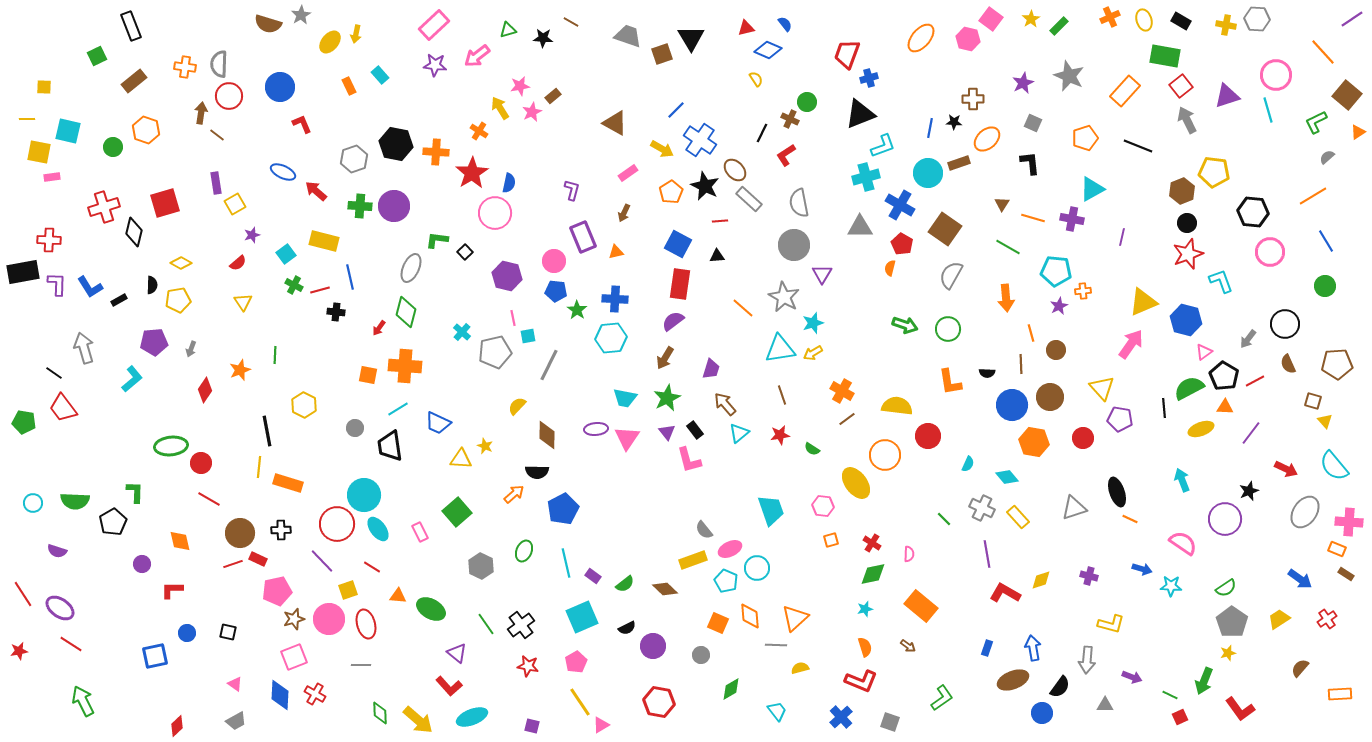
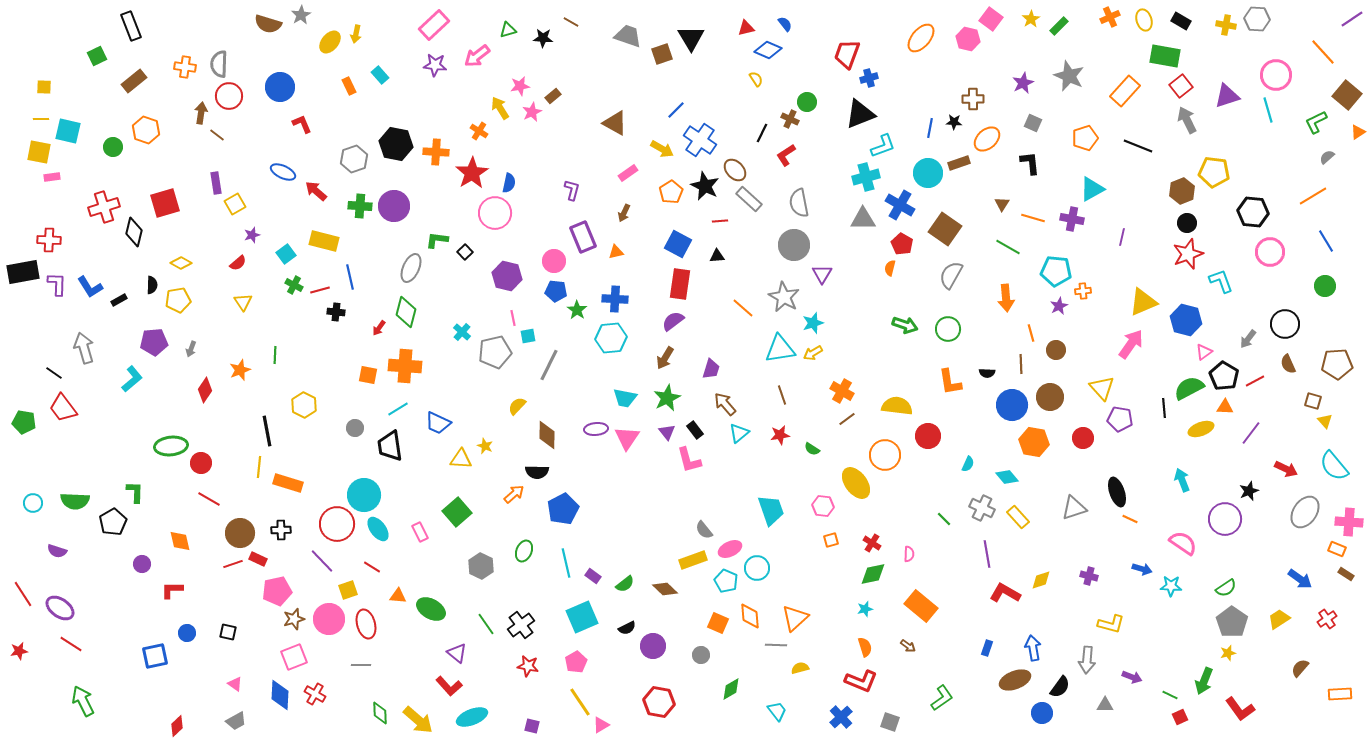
yellow line at (27, 119): moved 14 px right
gray triangle at (860, 227): moved 3 px right, 8 px up
brown ellipse at (1013, 680): moved 2 px right
